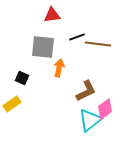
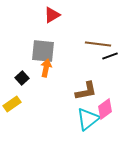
red triangle: rotated 24 degrees counterclockwise
black line: moved 33 px right, 19 px down
gray square: moved 4 px down
orange arrow: moved 13 px left
black square: rotated 24 degrees clockwise
brown L-shape: rotated 15 degrees clockwise
cyan triangle: moved 2 px left, 1 px up
